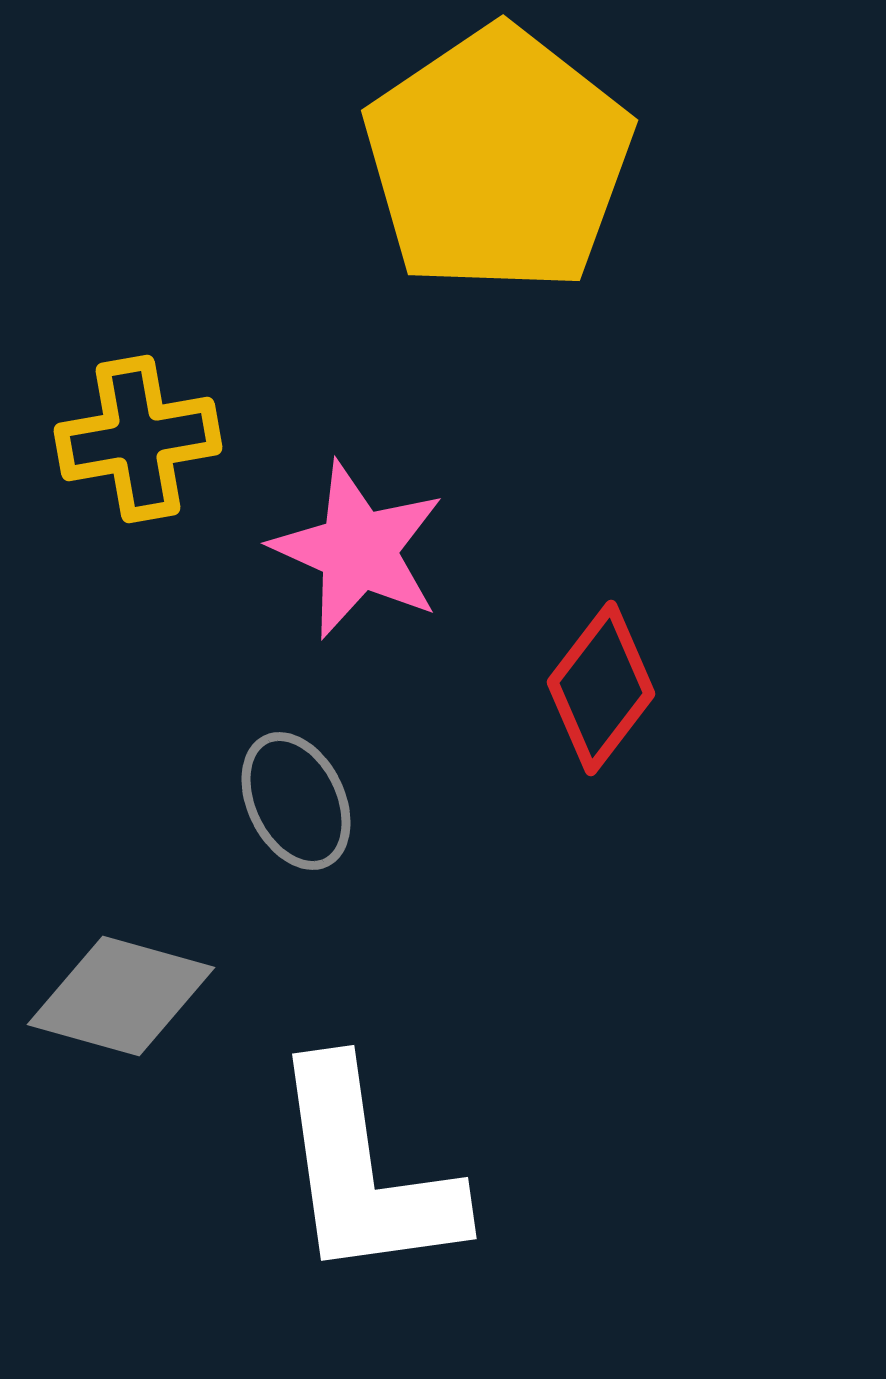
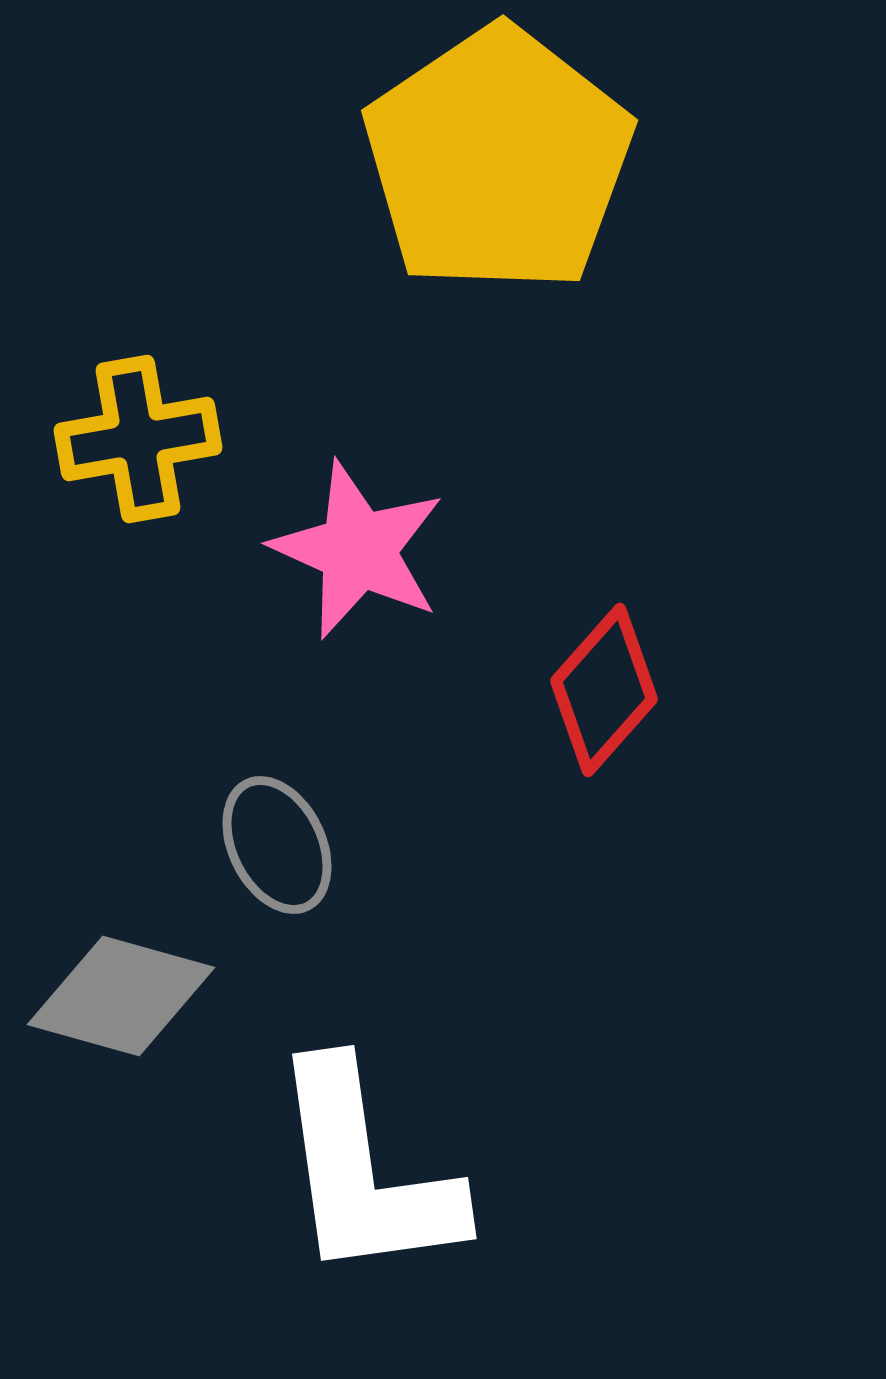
red diamond: moved 3 px right, 2 px down; rotated 4 degrees clockwise
gray ellipse: moved 19 px left, 44 px down
